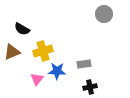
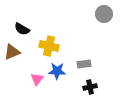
yellow cross: moved 6 px right, 5 px up; rotated 30 degrees clockwise
